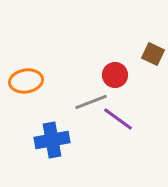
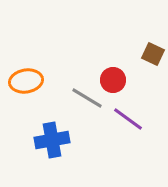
red circle: moved 2 px left, 5 px down
gray line: moved 4 px left, 4 px up; rotated 52 degrees clockwise
purple line: moved 10 px right
